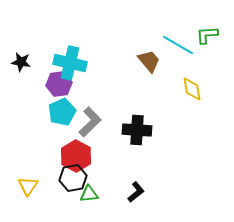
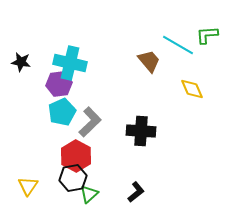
yellow diamond: rotated 15 degrees counterclockwise
black cross: moved 4 px right, 1 px down
green triangle: rotated 36 degrees counterclockwise
